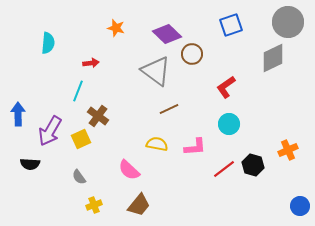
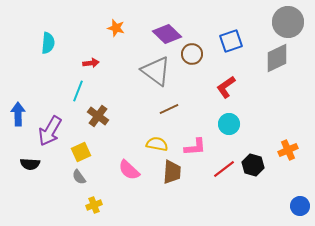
blue square: moved 16 px down
gray diamond: moved 4 px right
yellow square: moved 13 px down
brown trapezoid: moved 33 px right, 33 px up; rotated 35 degrees counterclockwise
